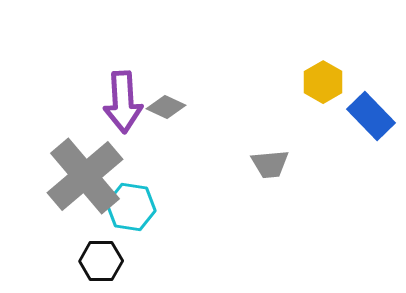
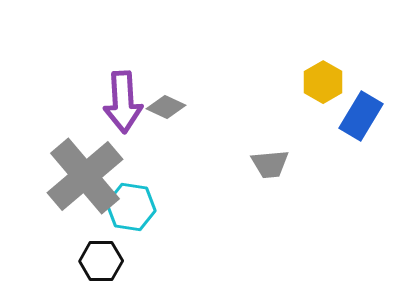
blue rectangle: moved 10 px left; rotated 75 degrees clockwise
